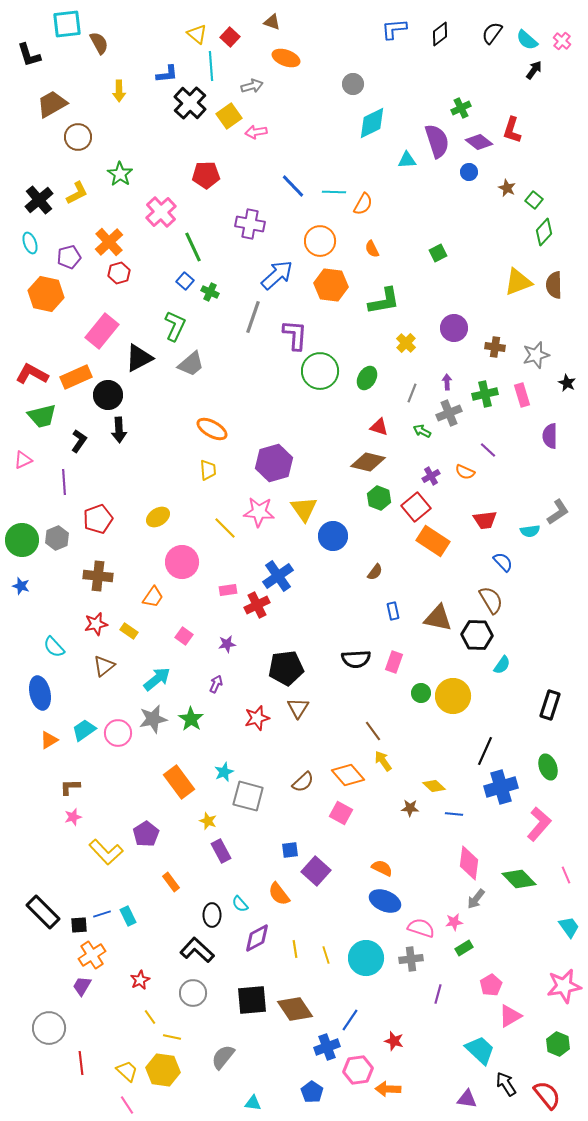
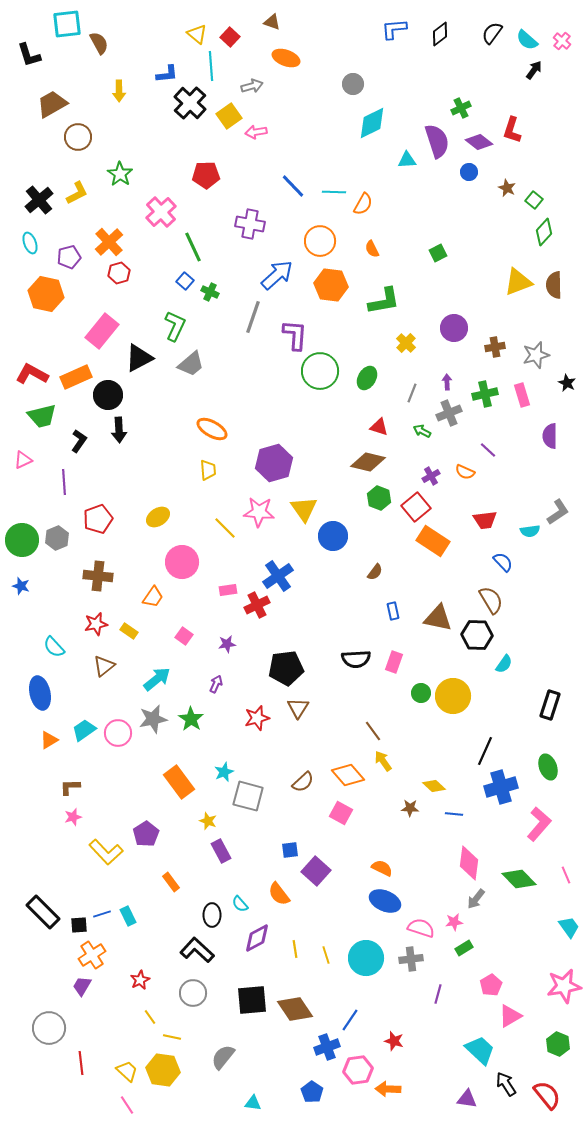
brown cross at (495, 347): rotated 18 degrees counterclockwise
cyan semicircle at (502, 665): moved 2 px right, 1 px up
